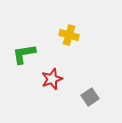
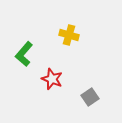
green L-shape: rotated 40 degrees counterclockwise
red star: rotated 30 degrees counterclockwise
